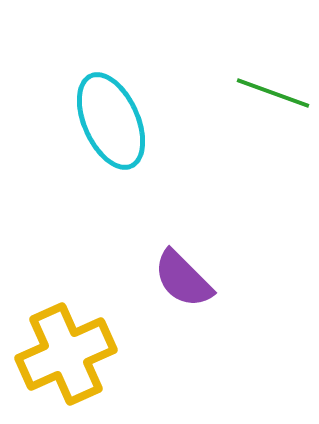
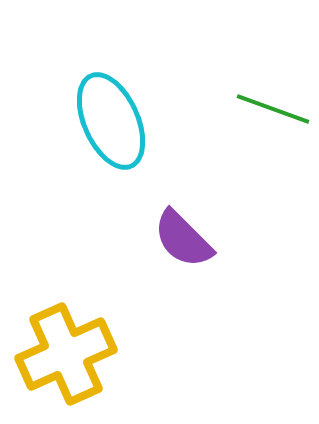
green line: moved 16 px down
purple semicircle: moved 40 px up
